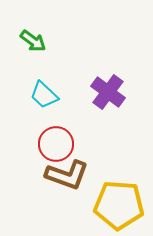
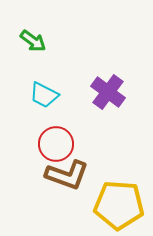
cyan trapezoid: rotated 16 degrees counterclockwise
